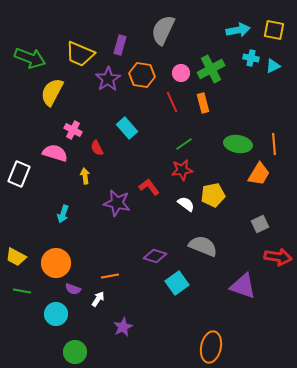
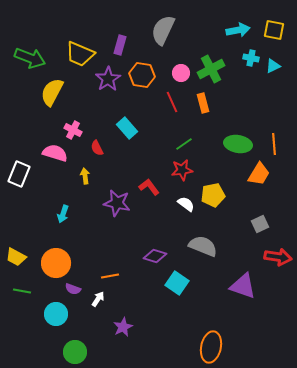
cyan square at (177, 283): rotated 20 degrees counterclockwise
